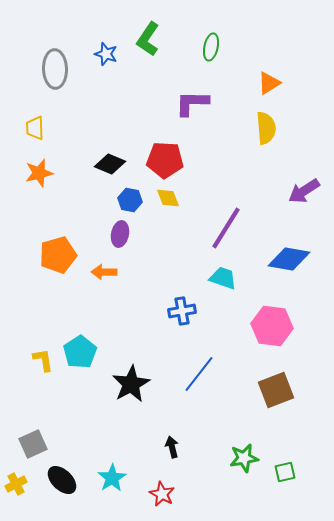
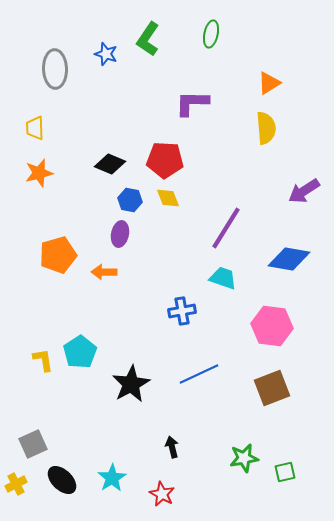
green ellipse: moved 13 px up
blue line: rotated 27 degrees clockwise
brown square: moved 4 px left, 2 px up
